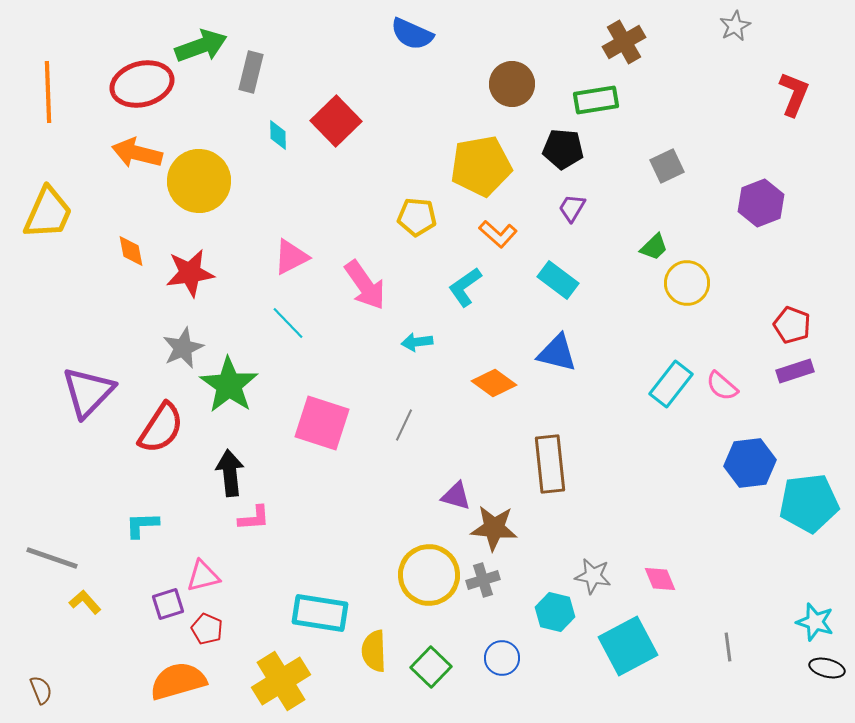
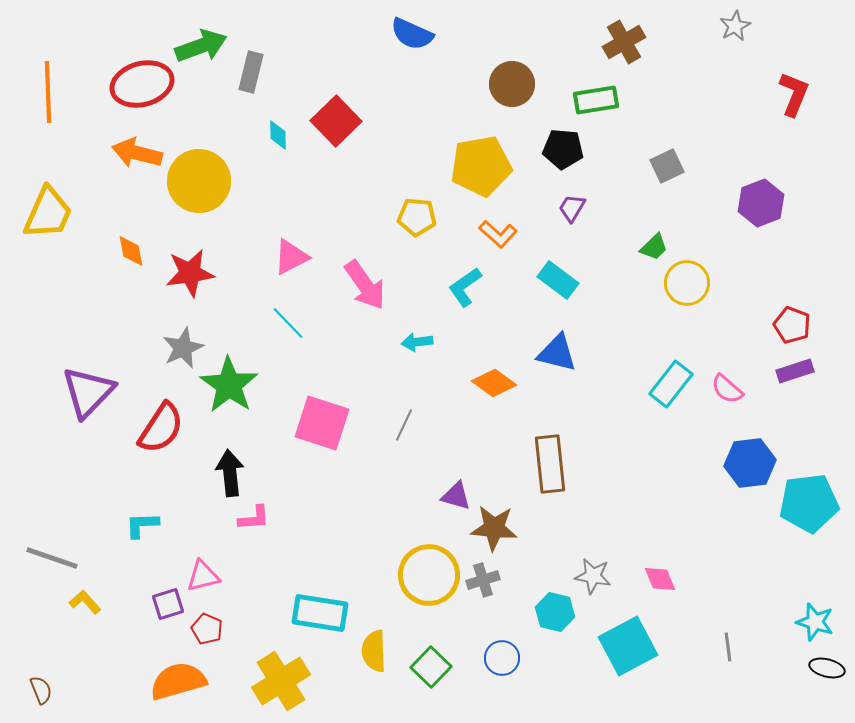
pink semicircle at (722, 386): moved 5 px right, 3 px down
